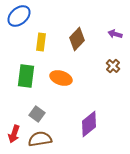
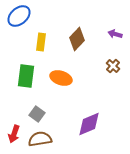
purple diamond: rotated 16 degrees clockwise
